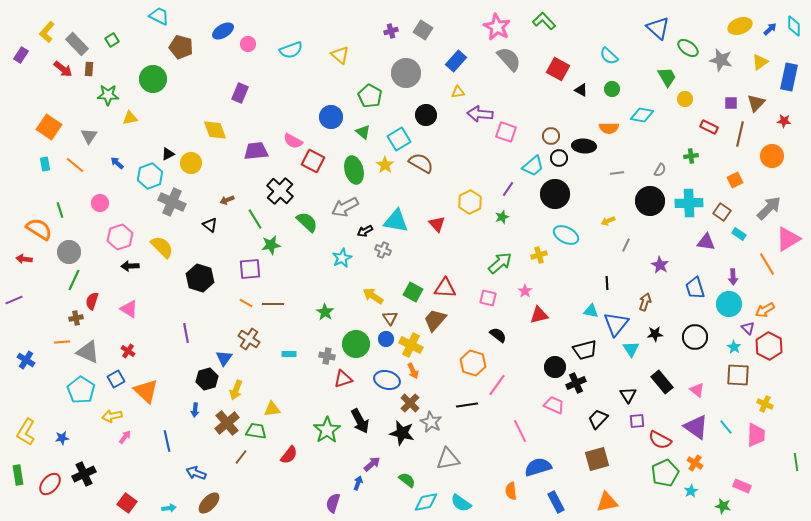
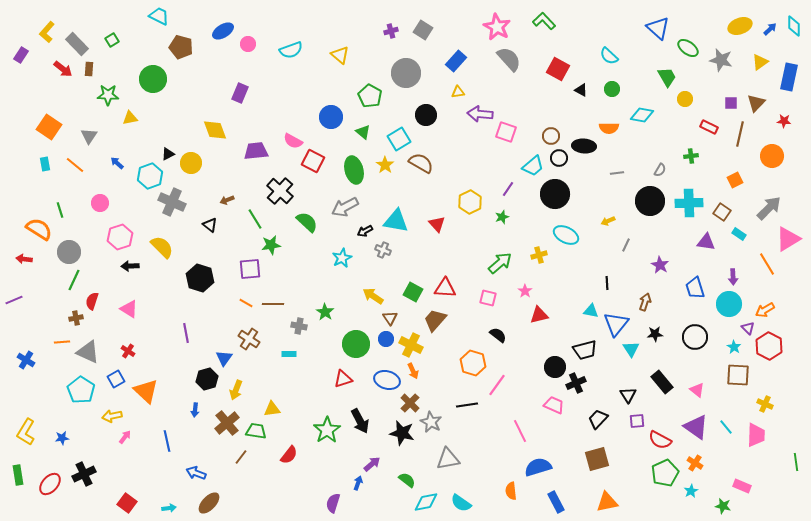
gray cross at (327, 356): moved 28 px left, 30 px up
